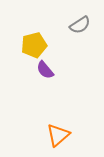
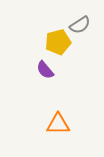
yellow pentagon: moved 24 px right, 3 px up
orange triangle: moved 11 px up; rotated 40 degrees clockwise
